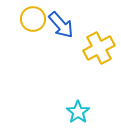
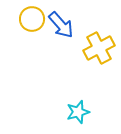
yellow circle: moved 1 px left
cyan star: rotated 20 degrees clockwise
